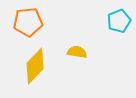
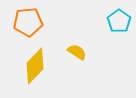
cyan pentagon: rotated 15 degrees counterclockwise
yellow semicircle: rotated 24 degrees clockwise
